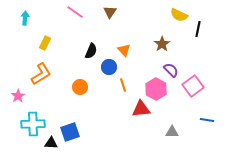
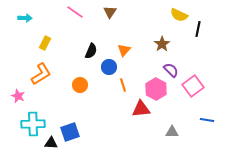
cyan arrow: rotated 88 degrees clockwise
orange triangle: rotated 24 degrees clockwise
orange circle: moved 2 px up
pink star: rotated 16 degrees counterclockwise
